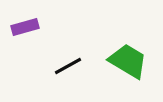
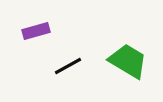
purple rectangle: moved 11 px right, 4 px down
